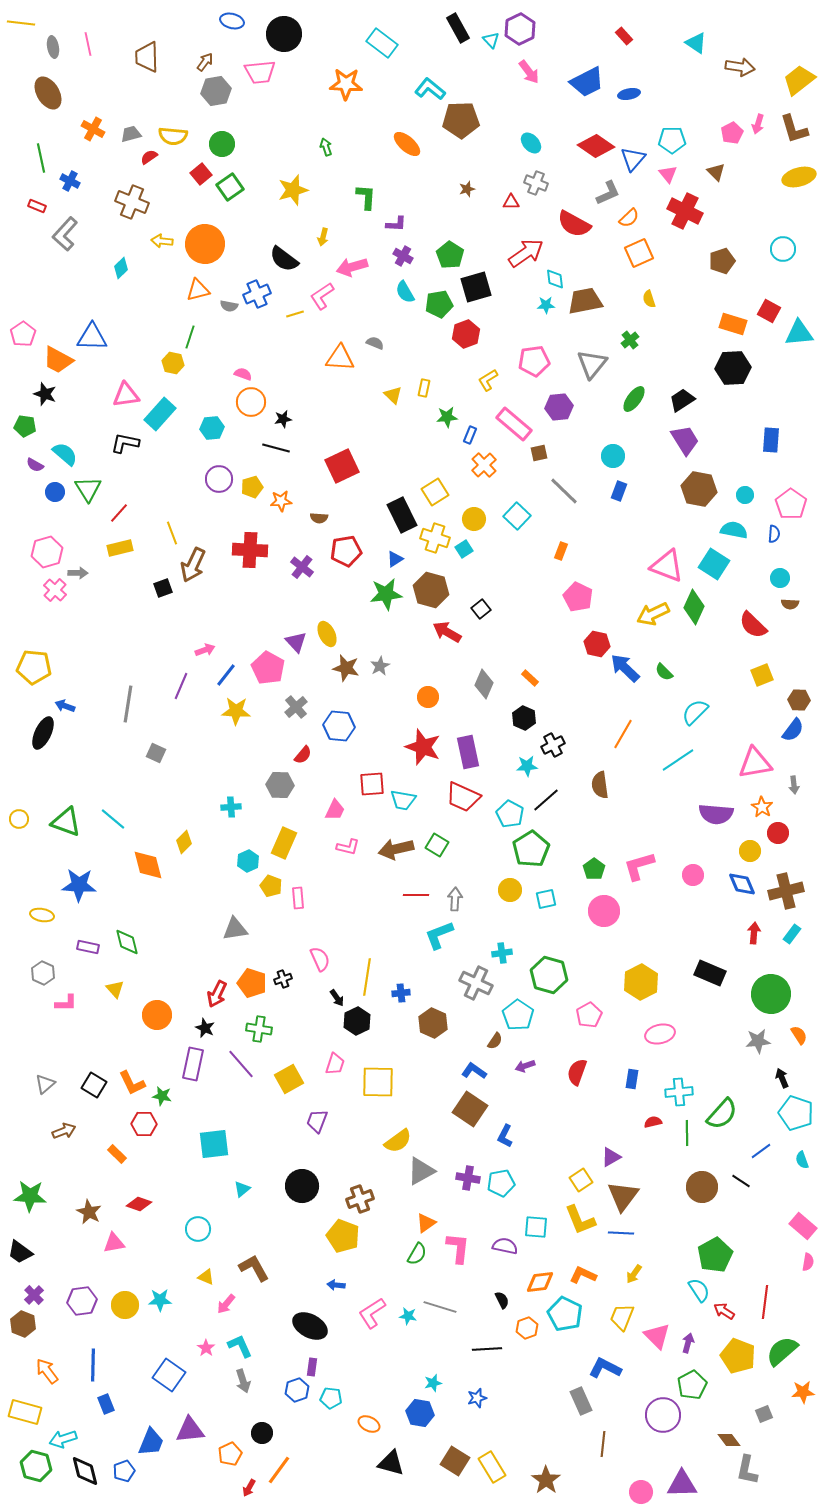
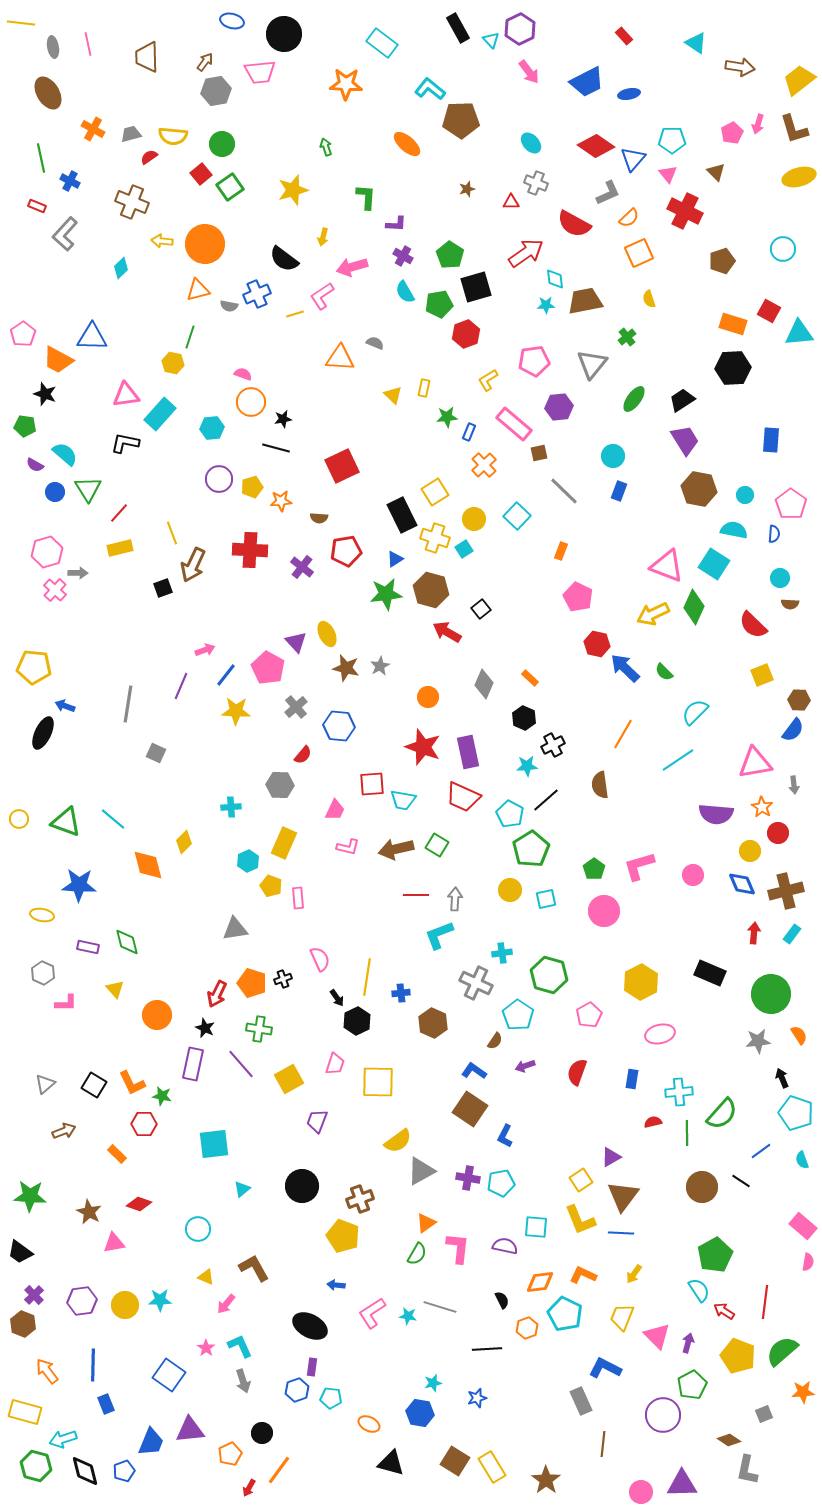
green cross at (630, 340): moved 3 px left, 3 px up
blue rectangle at (470, 435): moved 1 px left, 3 px up
brown diamond at (729, 1440): rotated 20 degrees counterclockwise
